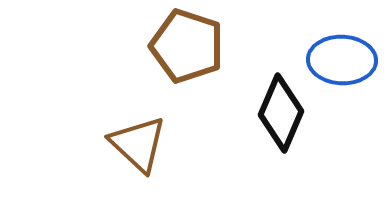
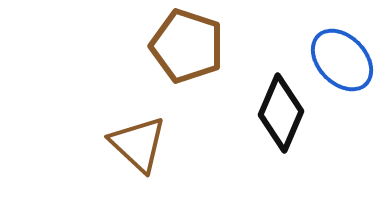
blue ellipse: rotated 44 degrees clockwise
